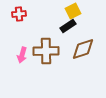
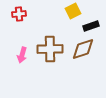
black rectangle: moved 23 px right; rotated 14 degrees clockwise
brown cross: moved 4 px right, 2 px up
